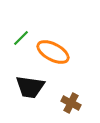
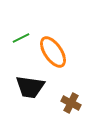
green line: rotated 18 degrees clockwise
orange ellipse: rotated 28 degrees clockwise
